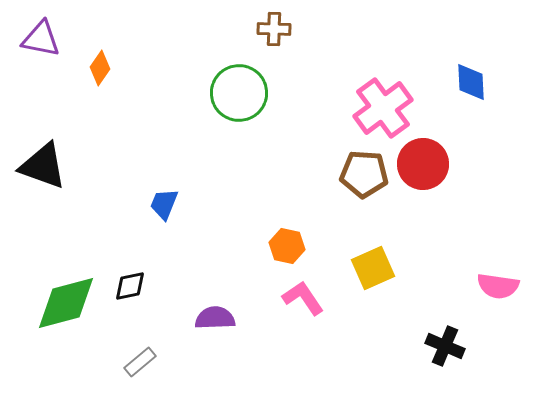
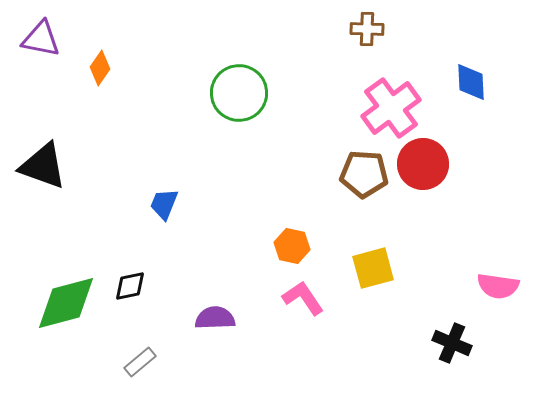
brown cross: moved 93 px right
pink cross: moved 8 px right
orange hexagon: moved 5 px right
yellow square: rotated 9 degrees clockwise
black cross: moved 7 px right, 3 px up
